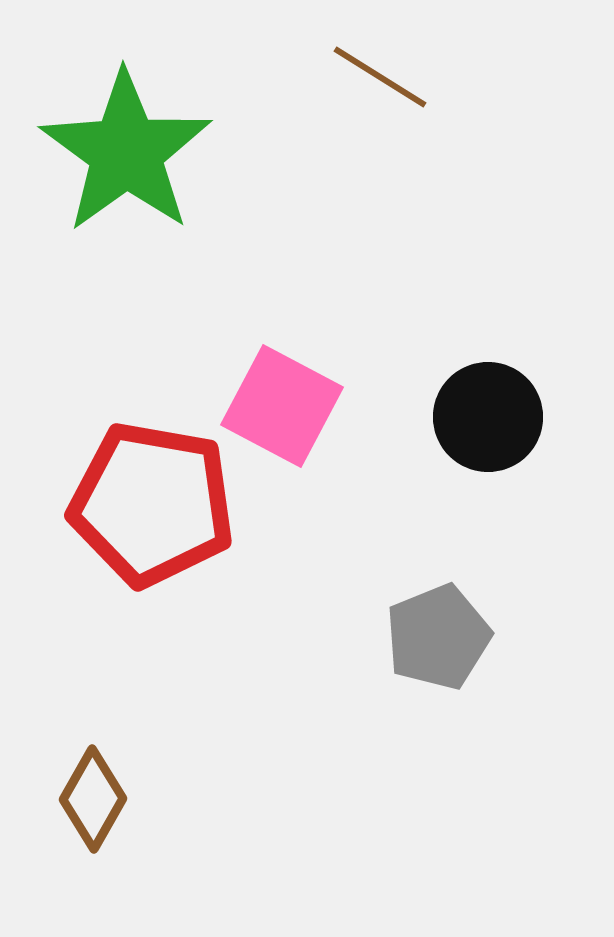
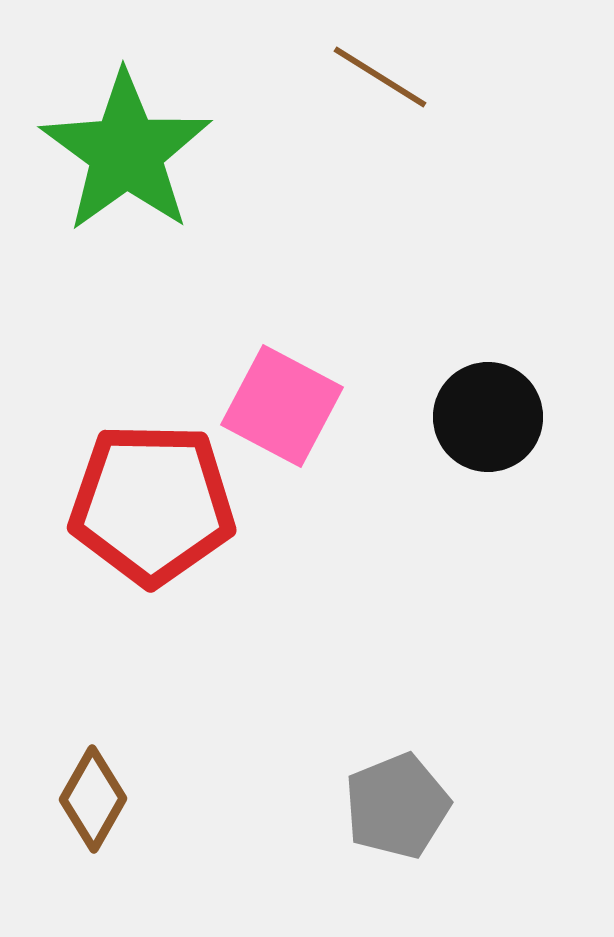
red pentagon: rotated 9 degrees counterclockwise
gray pentagon: moved 41 px left, 169 px down
